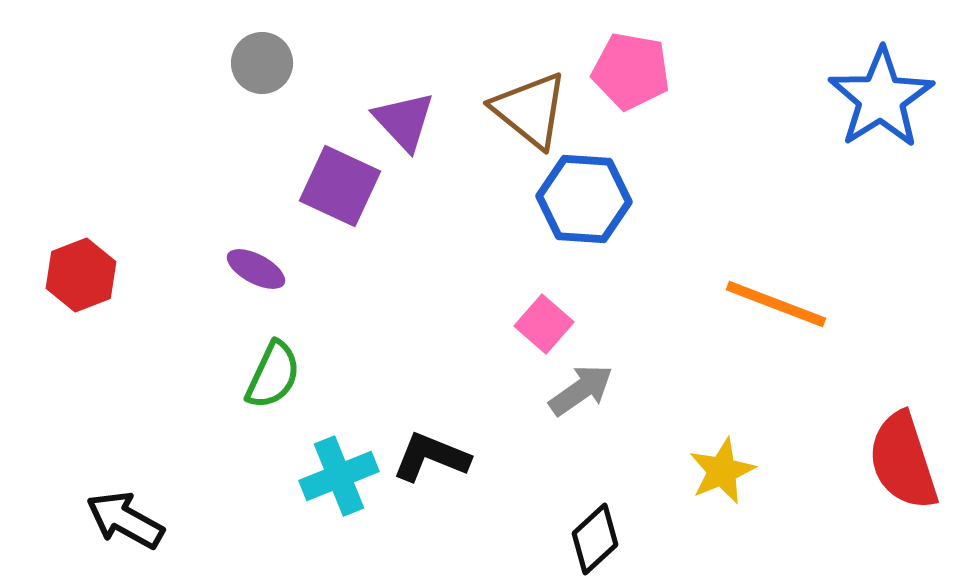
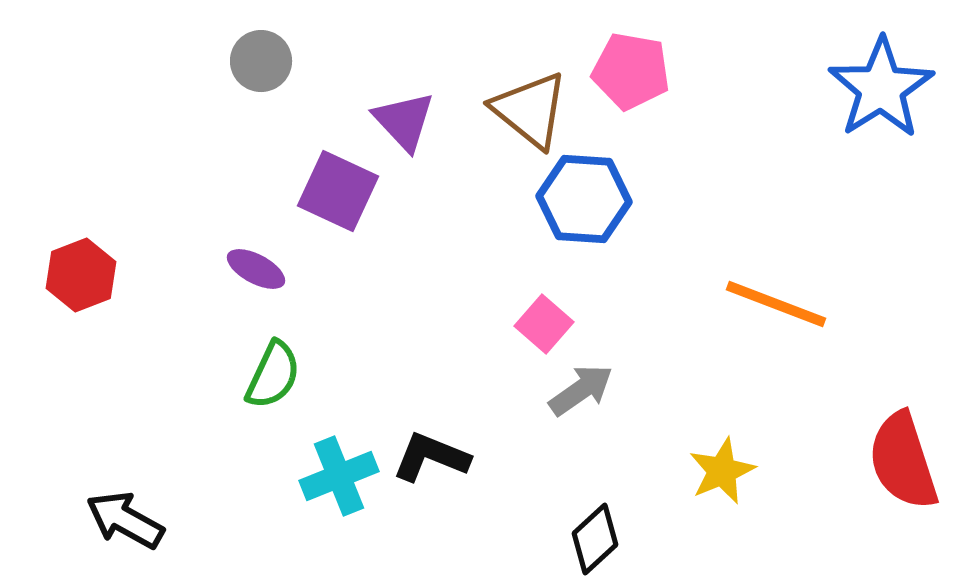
gray circle: moved 1 px left, 2 px up
blue star: moved 10 px up
purple square: moved 2 px left, 5 px down
